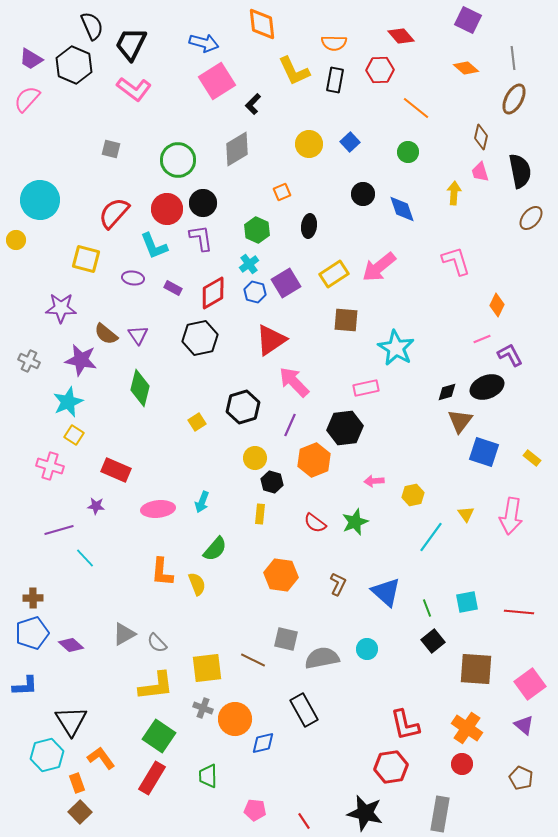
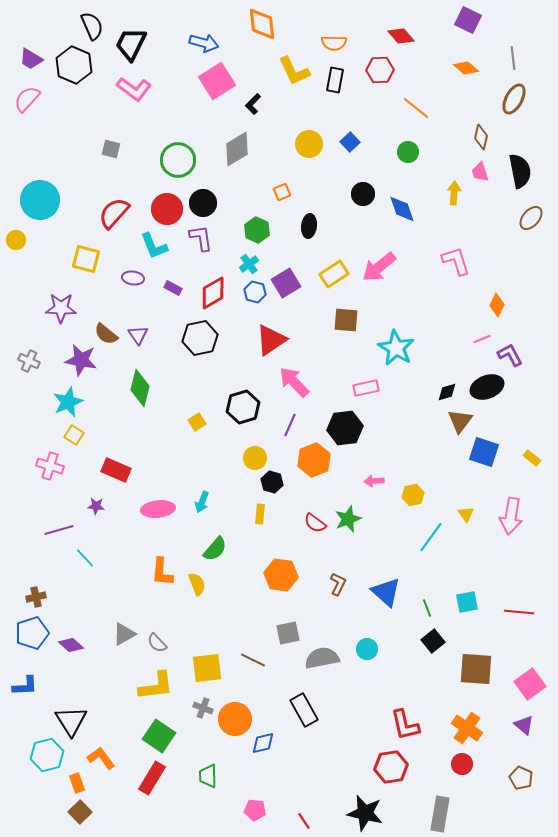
green star at (355, 522): moved 7 px left, 3 px up
brown cross at (33, 598): moved 3 px right, 1 px up; rotated 12 degrees counterclockwise
gray square at (286, 639): moved 2 px right, 6 px up; rotated 25 degrees counterclockwise
